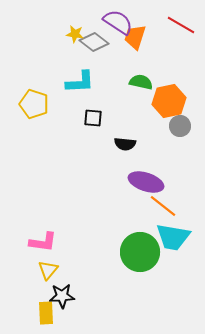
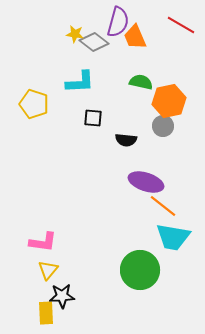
purple semicircle: rotated 72 degrees clockwise
orange trapezoid: rotated 40 degrees counterclockwise
gray circle: moved 17 px left
black semicircle: moved 1 px right, 4 px up
green circle: moved 18 px down
